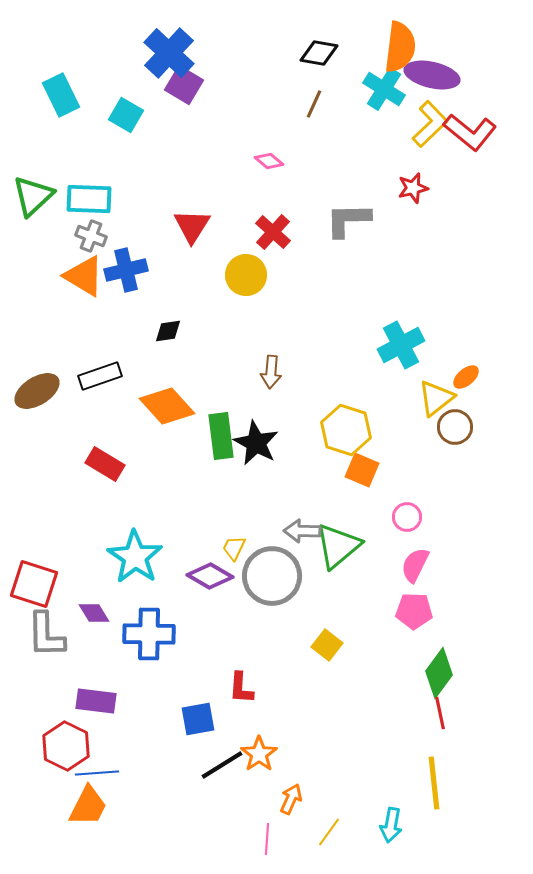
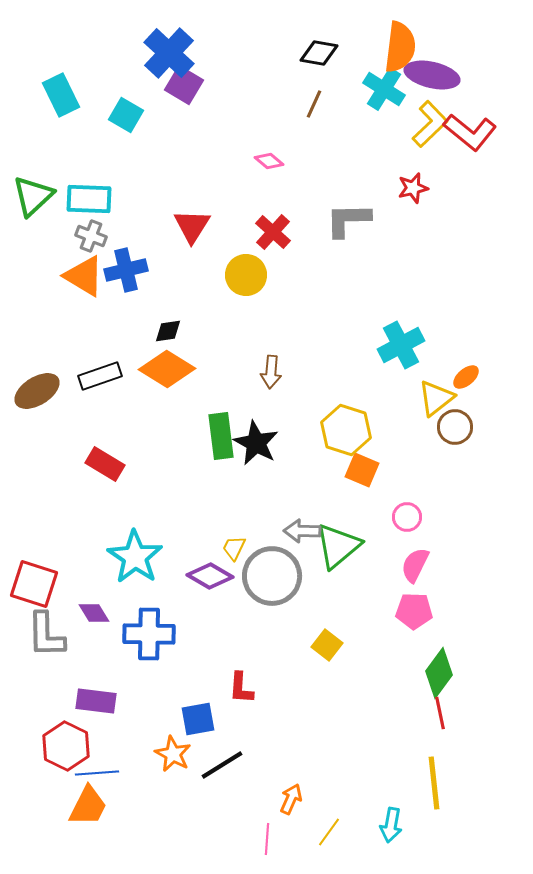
orange diamond at (167, 406): moved 37 px up; rotated 16 degrees counterclockwise
orange star at (259, 754): moved 86 px left; rotated 9 degrees counterclockwise
